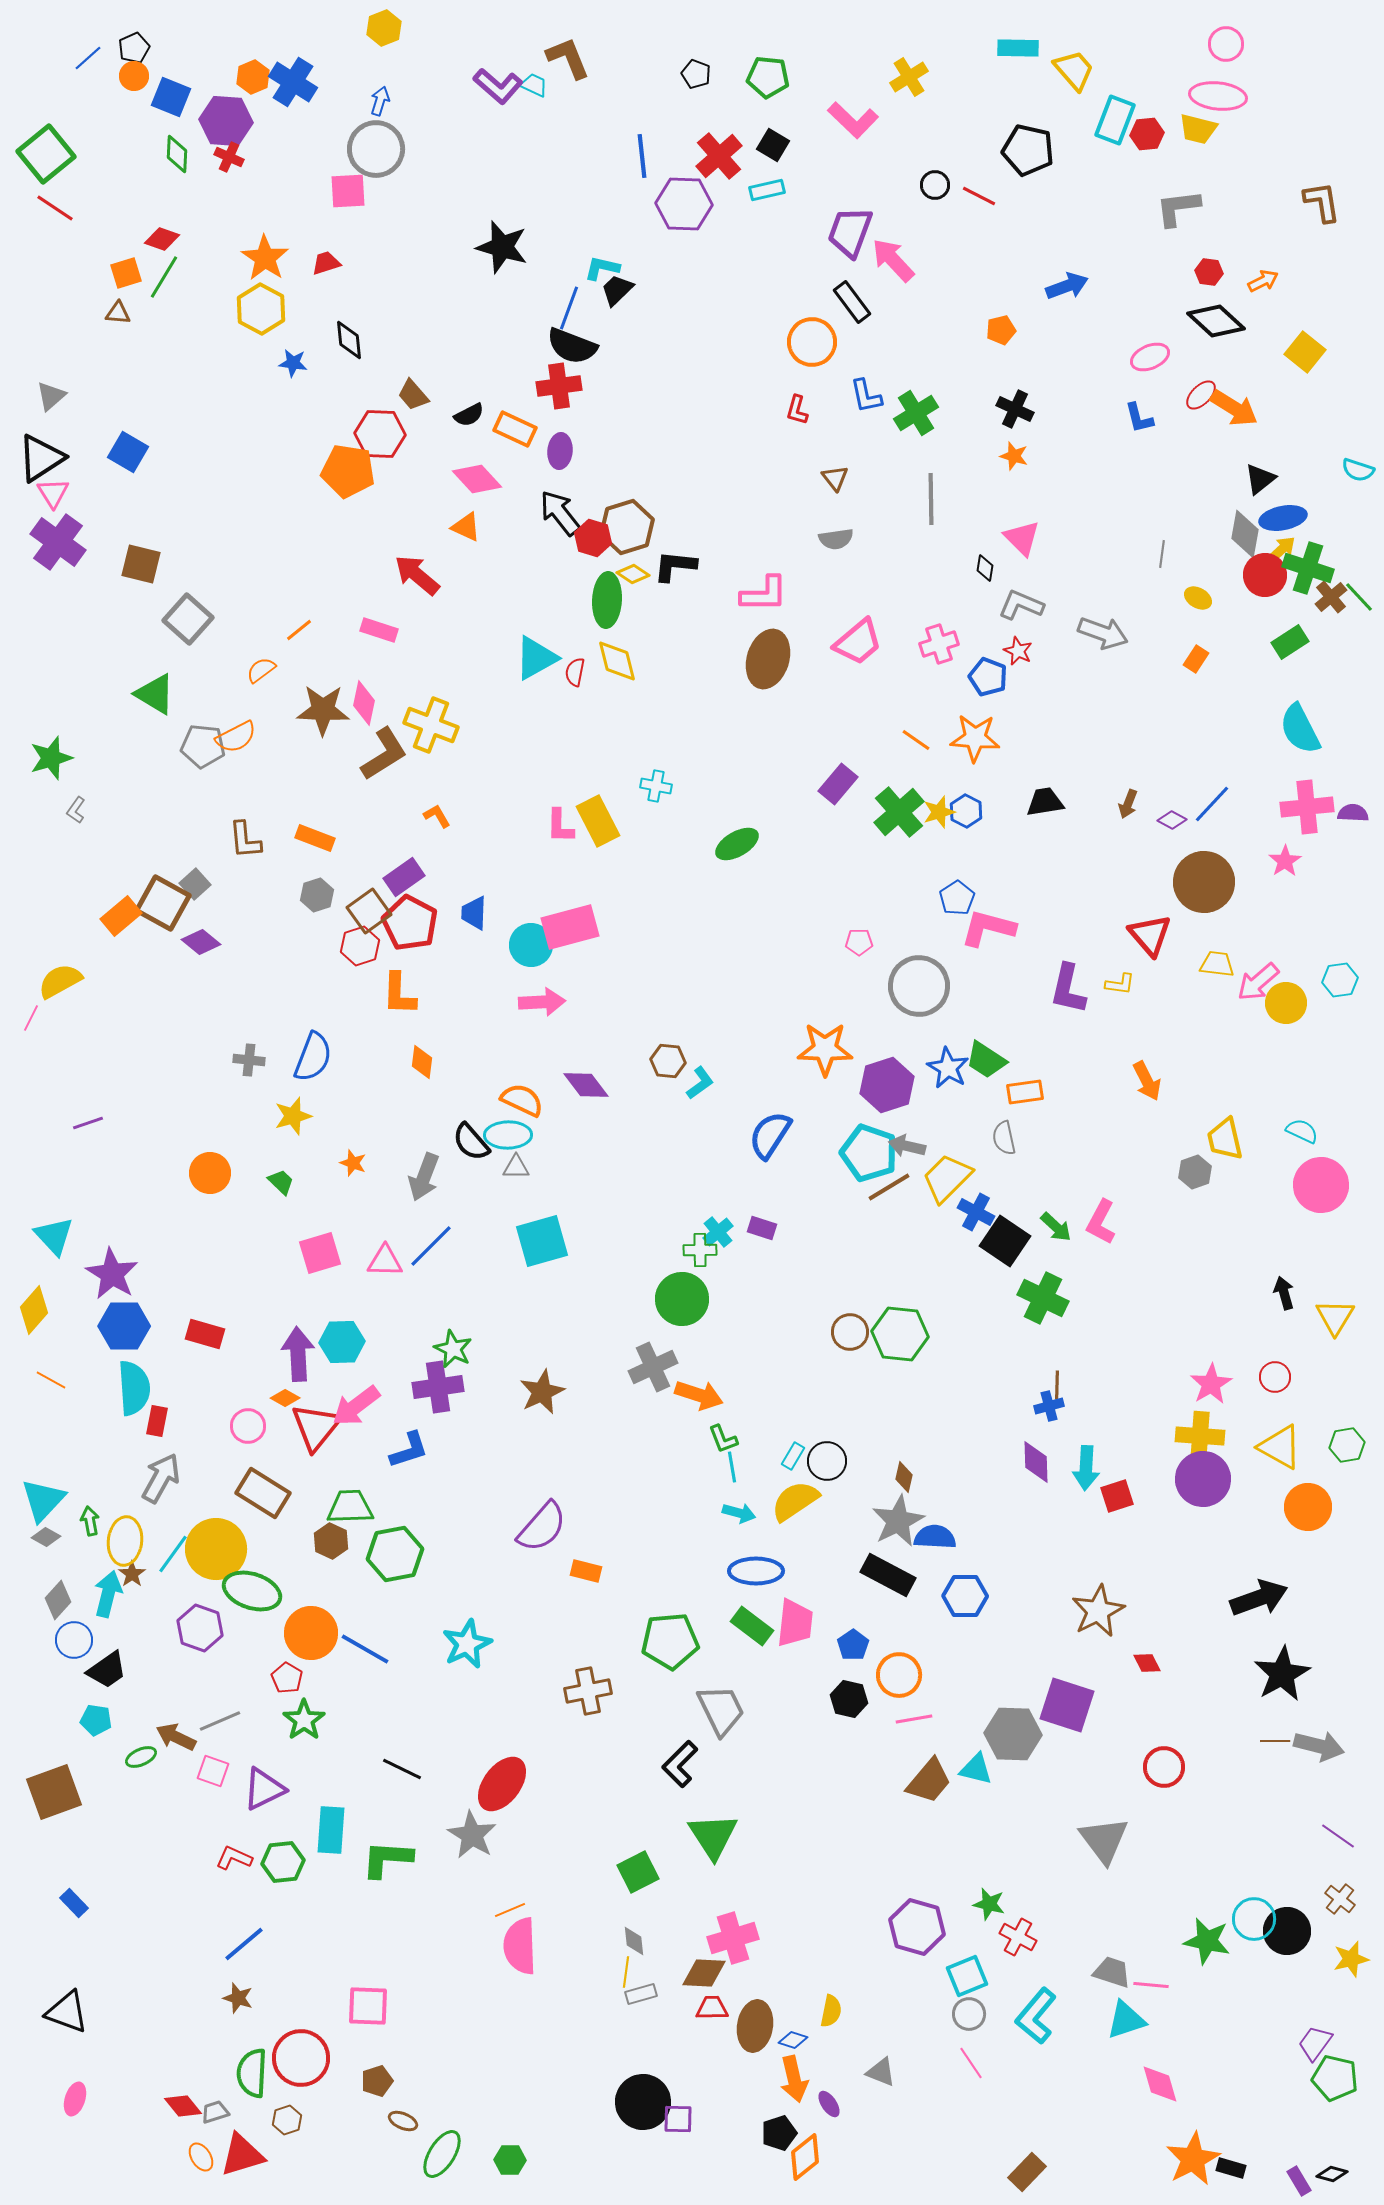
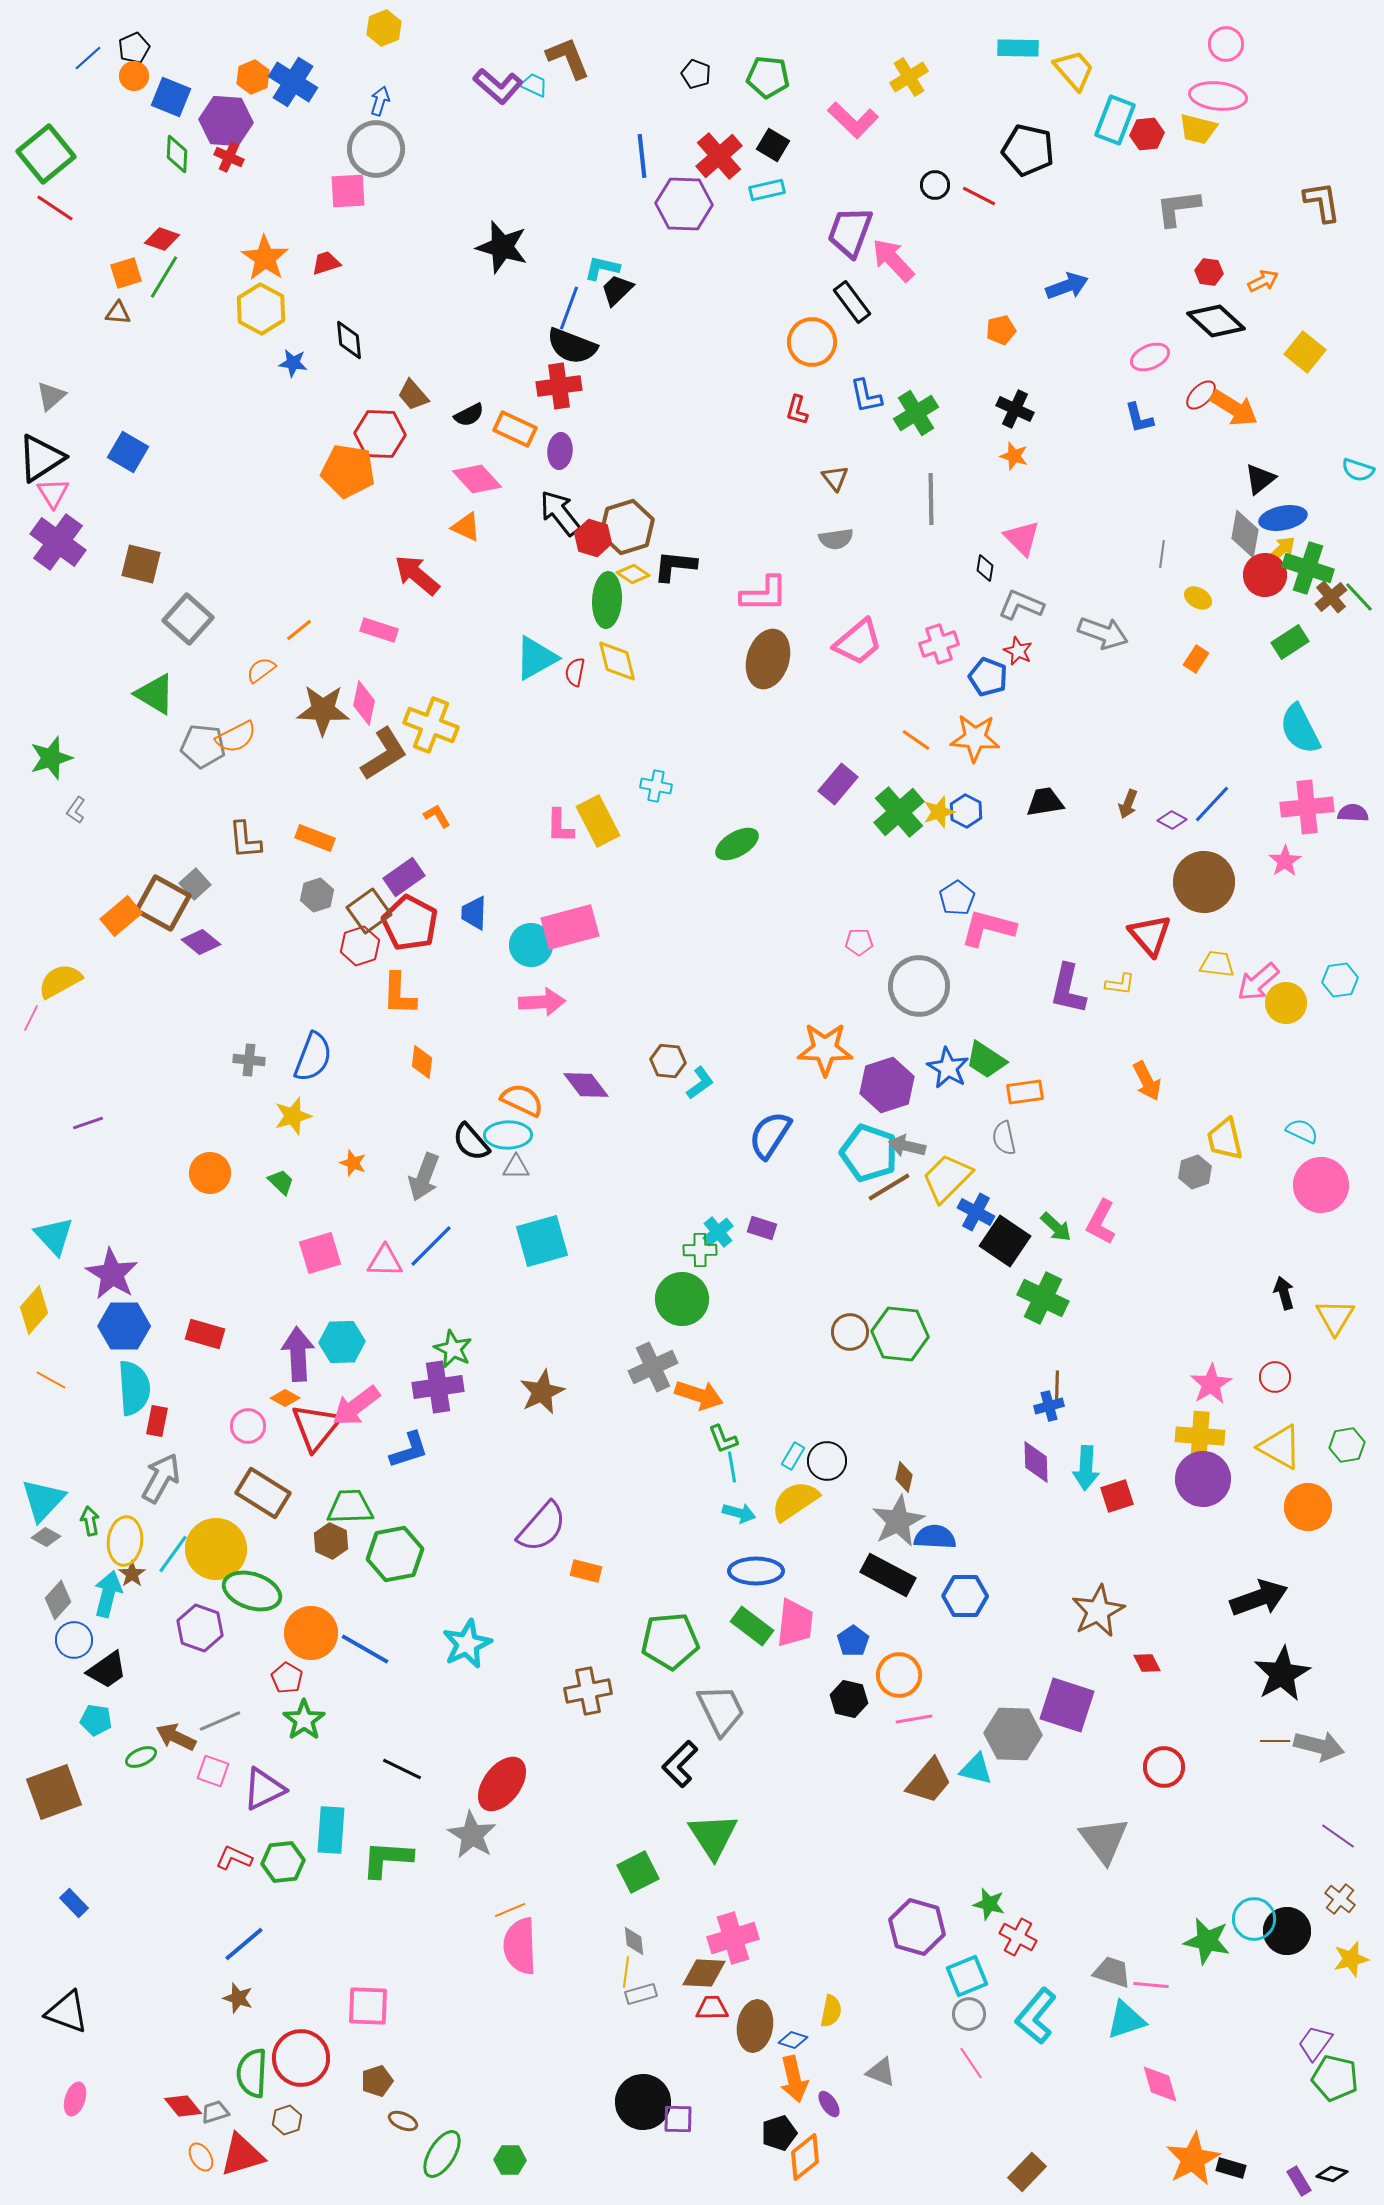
blue pentagon at (853, 1645): moved 4 px up
